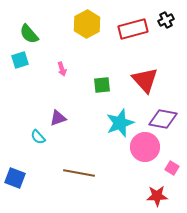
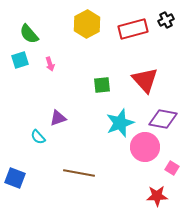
pink arrow: moved 12 px left, 5 px up
